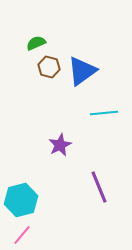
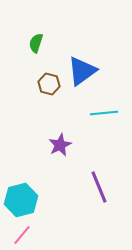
green semicircle: rotated 48 degrees counterclockwise
brown hexagon: moved 17 px down
